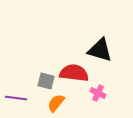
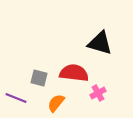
black triangle: moved 7 px up
gray square: moved 7 px left, 3 px up
pink cross: rotated 35 degrees clockwise
purple line: rotated 15 degrees clockwise
